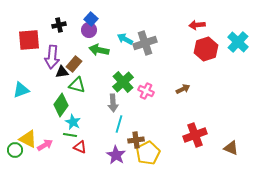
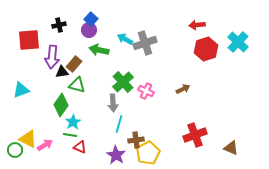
cyan star: rotated 14 degrees clockwise
